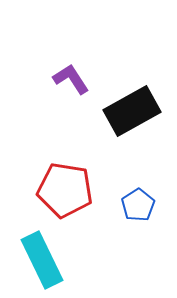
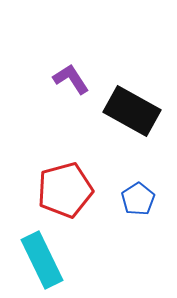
black rectangle: rotated 58 degrees clockwise
red pentagon: rotated 24 degrees counterclockwise
blue pentagon: moved 6 px up
